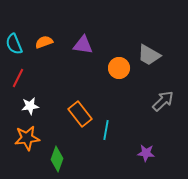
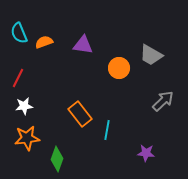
cyan semicircle: moved 5 px right, 11 px up
gray trapezoid: moved 2 px right
white star: moved 6 px left
cyan line: moved 1 px right
